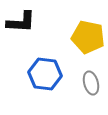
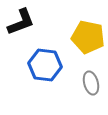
black L-shape: rotated 24 degrees counterclockwise
blue hexagon: moved 9 px up
